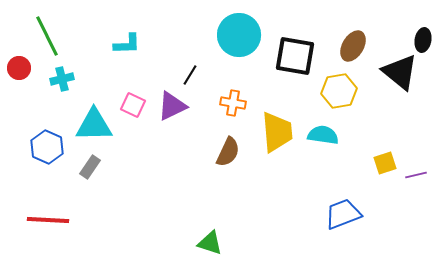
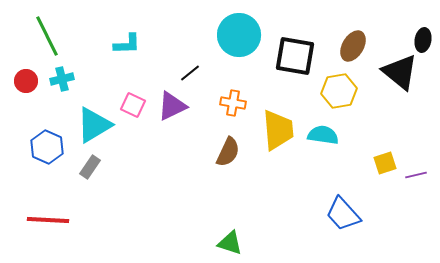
red circle: moved 7 px right, 13 px down
black line: moved 2 px up; rotated 20 degrees clockwise
cyan triangle: rotated 30 degrees counterclockwise
yellow trapezoid: moved 1 px right, 2 px up
blue trapezoid: rotated 111 degrees counterclockwise
green triangle: moved 20 px right
